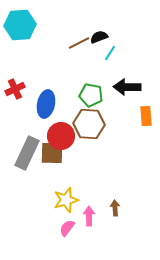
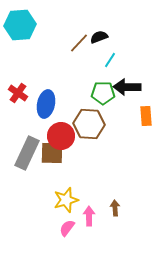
brown line: rotated 20 degrees counterclockwise
cyan line: moved 7 px down
red cross: moved 3 px right, 4 px down; rotated 30 degrees counterclockwise
green pentagon: moved 12 px right, 2 px up; rotated 10 degrees counterclockwise
